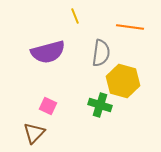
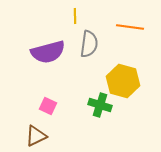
yellow line: rotated 21 degrees clockwise
gray semicircle: moved 12 px left, 9 px up
brown triangle: moved 2 px right, 3 px down; rotated 20 degrees clockwise
